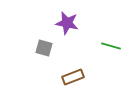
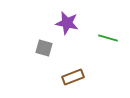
green line: moved 3 px left, 8 px up
